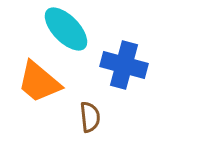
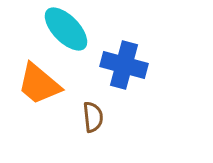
orange trapezoid: moved 2 px down
brown semicircle: moved 3 px right
